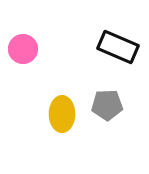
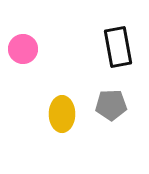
black rectangle: rotated 57 degrees clockwise
gray pentagon: moved 4 px right
